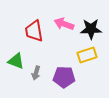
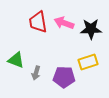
pink arrow: moved 1 px up
red trapezoid: moved 4 px right, 9 px up
yellow rectangle: moved 1 px right, 7 px down
green triangle: moved 1 px up
